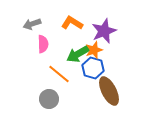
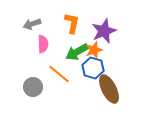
orange L-shape: rotated 70 degrees clockwise
green arrow: moved 1 px left, 2 px up
brown ellipse: moved 2 px up
gray circle: moved 16 px left, 12 px up
